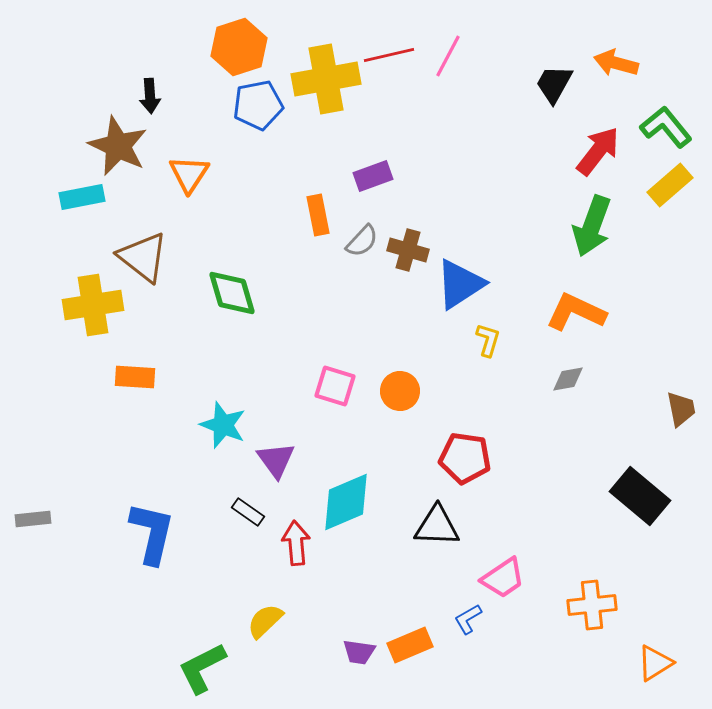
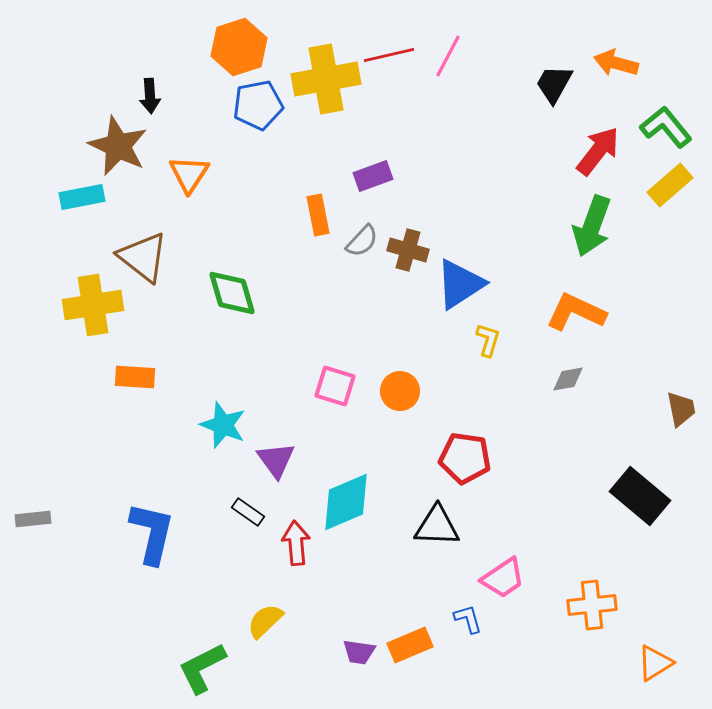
blue L-shape at (468, 619): rotated 104 degrees clockwise
